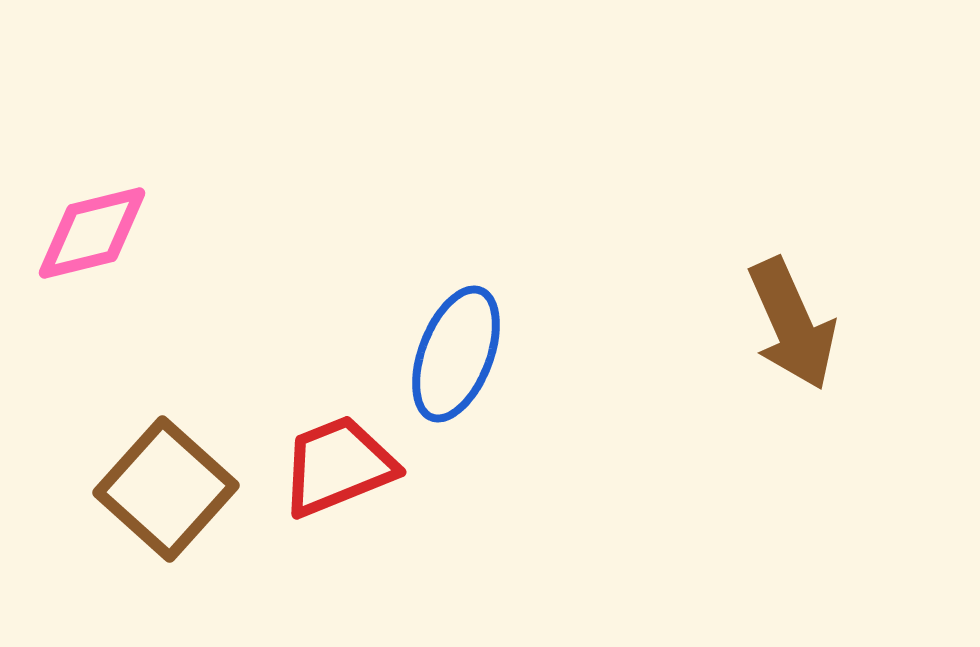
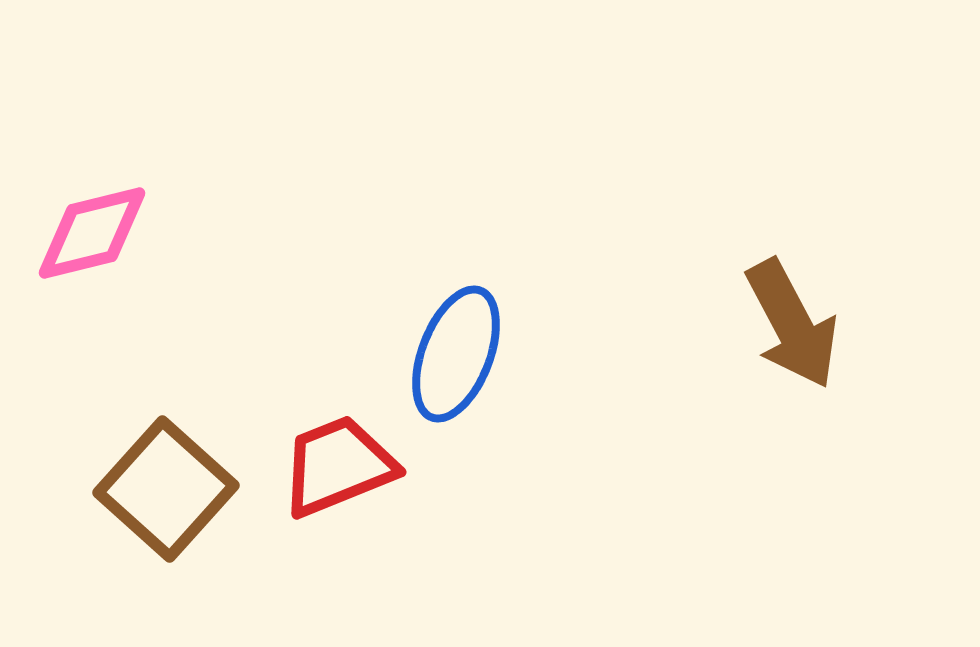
brown arrow: rotated 4 degrees counterclockwise
